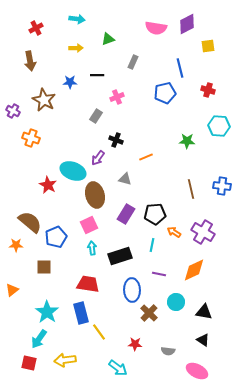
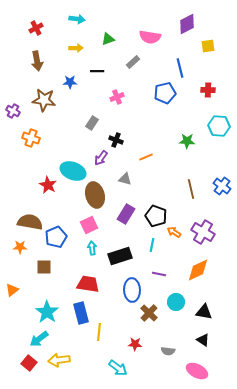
pink semicircle at (156, 28): moved 6 px left, 9 px down
brown arrow at (30, 61): moved 7 px right
gray rectangle at (133, 62): rotated 24 degrees clockwise
black line at (97, 75): moved 4 px up
red cross at (208, 90): rotated 16 degrees counterclockwise
brown star at (44, 100): rotated 20 degrees counterclockwise
gray rectangle at (96, 116): moved 4 px left, 7 px down
purple arrow at (98, 158): moved 3 px right
blue cross at (222, 186): rotated 30 degrees clockwise
black pentagon at (155, 214): moved 1 px right, 2 px down; rotated 25 degrees clockwise
brown semicircle at (30, 222): rotated 30 degrees counterclockwise
orange star at (16, 245): moved 4 px right, 2 px down
orange diamond at (194, 270): moved 4 px right
yellow line at (99, 332): rotated 42 degrees clockwise
cyan arrow at (39, 339): rotated 18 degrees clockwise
yellow arrow at (65, 360): moved 6 px left
red square at (29, 363): rotated 28 degrees clockwise
